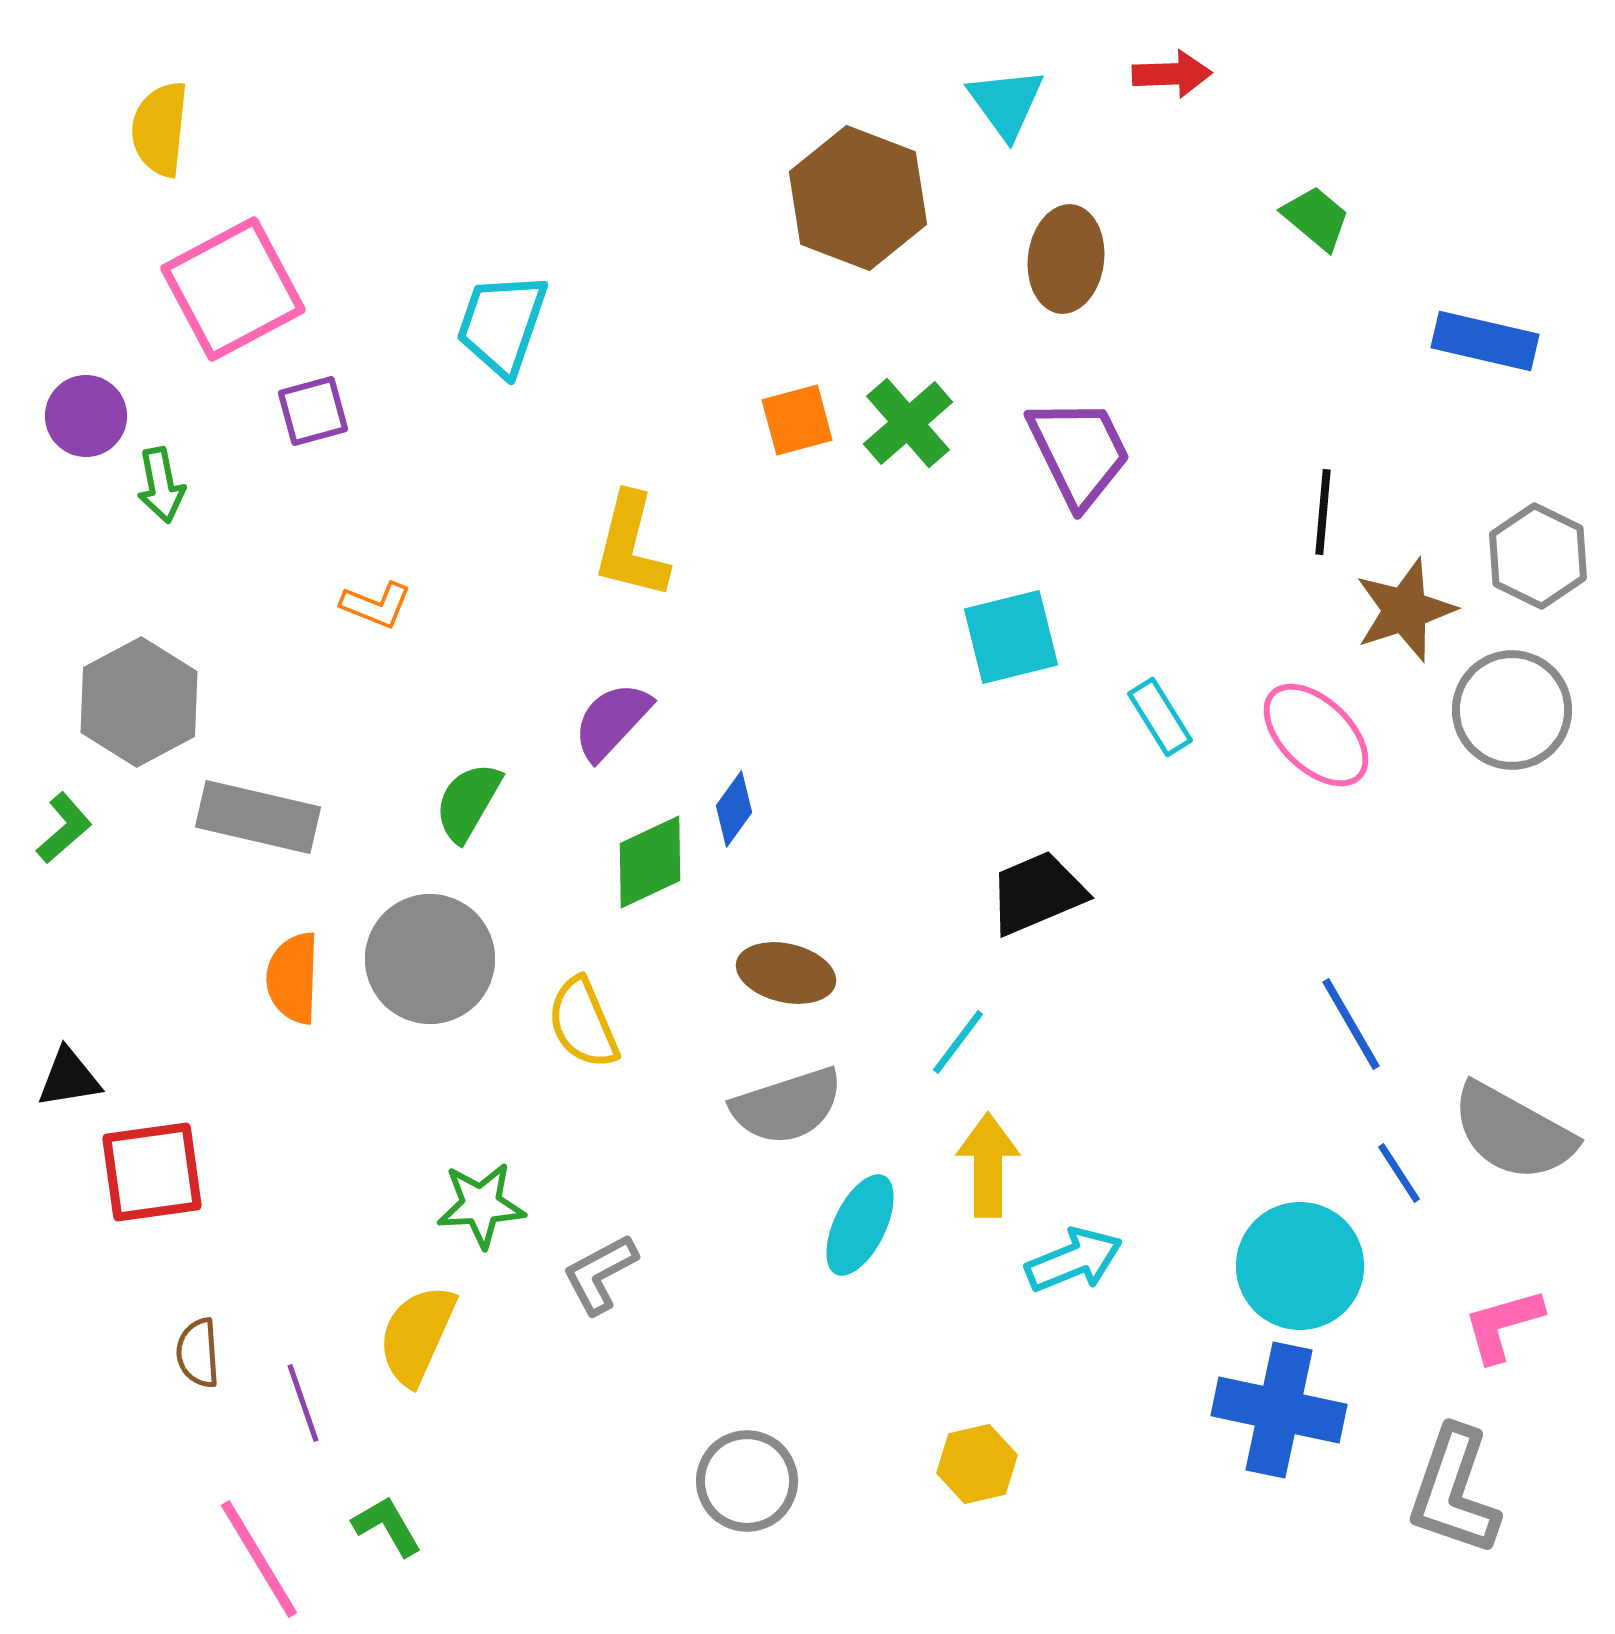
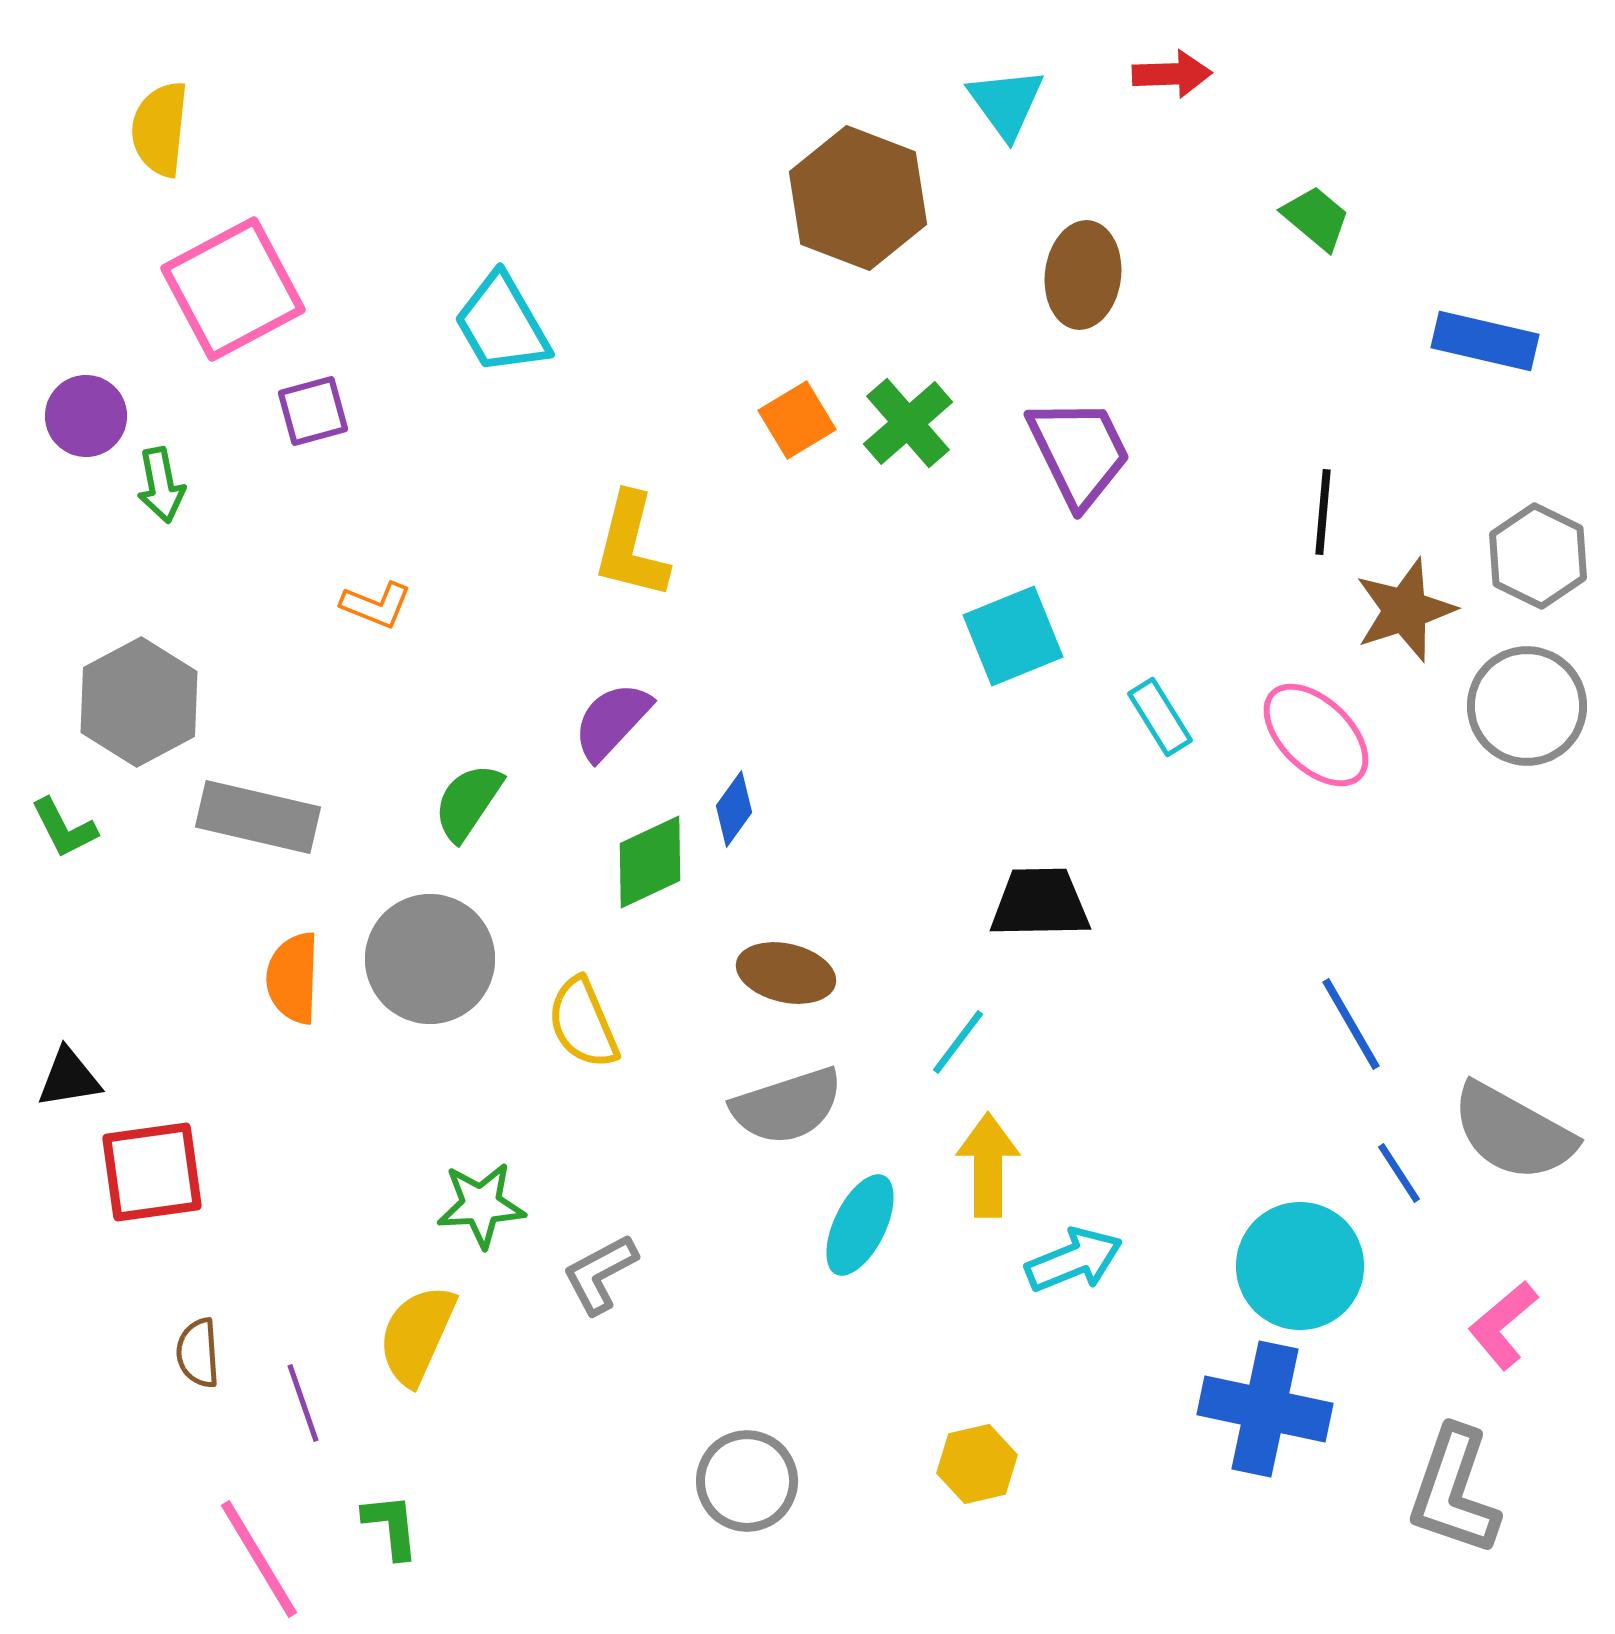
brown ellipse at (1066, 259): moved 17 px right, 16 px down
cyan trapezoid at (502, 324): rotated 49 degrees counterclockwise
orange square at (797, 420): rotated 16 degrees counterclockwise
cyan square at (1011, 637): moved 2 px right, 1 px up; rotated 8 degrees counterclockwise
gray circle at (1512, 710): moved 15 px right, 4 px up
green semicircle at (468, 802): rotated 4 degrees clockwise
green L-shape at (64, 828): rotated 104 degrees clockwise
black trapezoid at (1037, 893): moved 3 px right, 10 px down; rotated 22 degrees clockwise
pink L-shape at (1503, 1325): rotated 24 degrees counterclockwise
blue cross at (1279, 1410): moved 14 px left, 1 px up
green L-shape at (387, 1526): moved 4 px right; rotated 24 degrees clockwise
